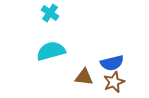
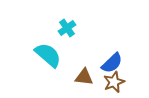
cyan cross: moved 17 px right, 15 px down; rotated 18 degrees clockwise
cyan semicircle: moved 3 px left, 4 px down; rotated 56 degrees clockwise
blue semicircle: rotated 30 degrees counterclockwise
